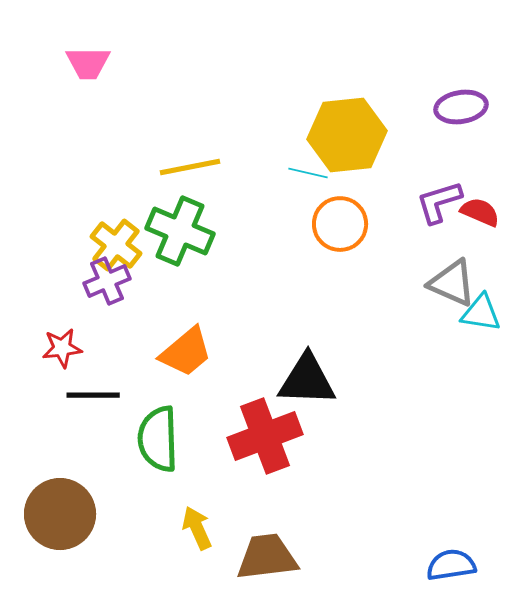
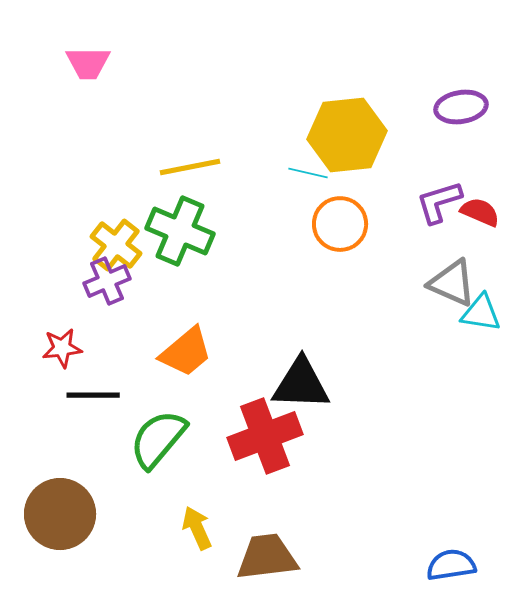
black triangle: moved 6 px left, 4 px down
green semicircle: rotated 42 degrees clockwise
